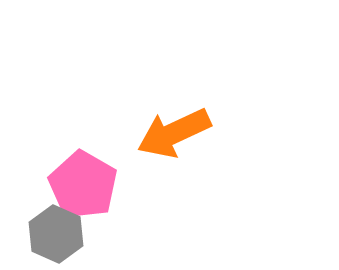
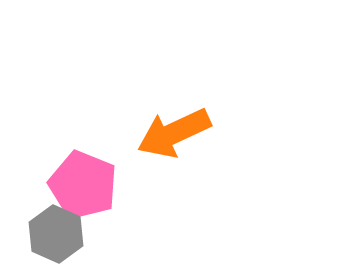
pink pentagon: rotated 8 degrees counterclockwise
